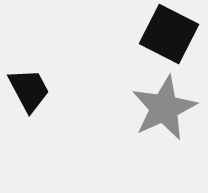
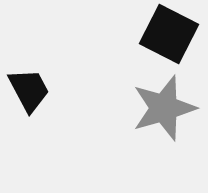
gray star: rotated 8 degrees clockwise
